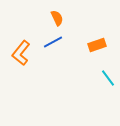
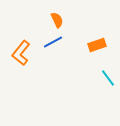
orange semicircle: moved 2 px down
